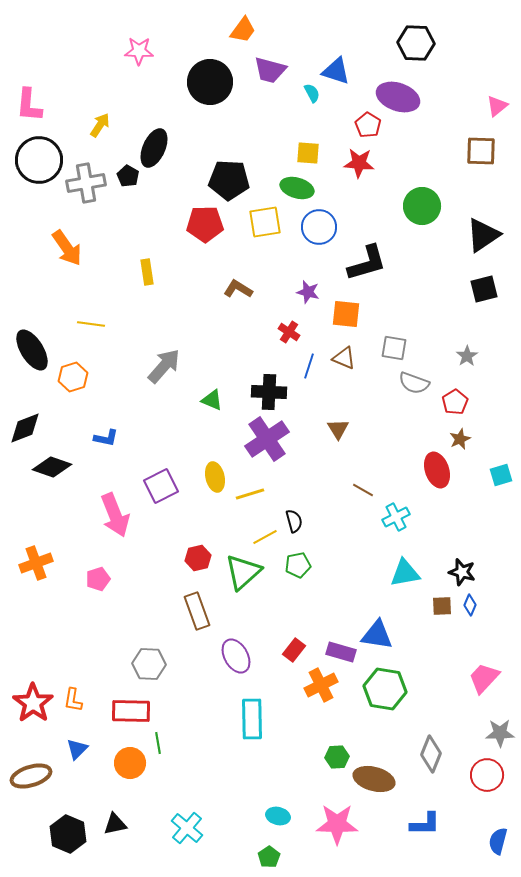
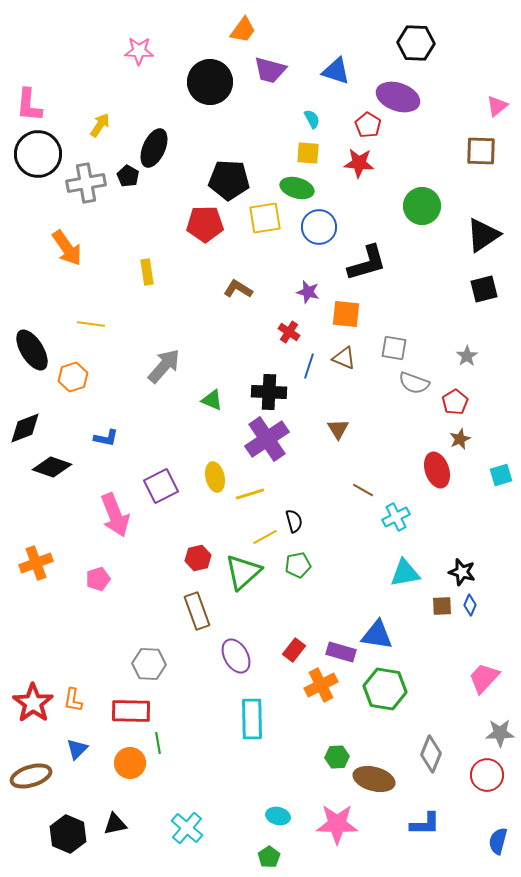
cyan semicircle at (312, 93): moved 26 px down
black circle at (39, 160): moved 1 px left, 6 px up
yellow square at (265, 222): moved 4 px up
